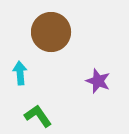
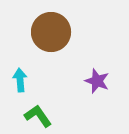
cyan arrow: moved 7 px down
purple star: moved 1 px left
